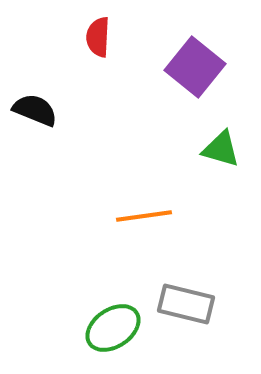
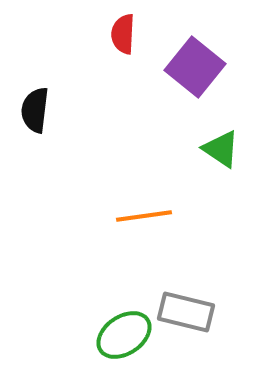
red semicircle: moved 25 px right, 3 px up
black semicircle: rotated 105 degrees counterclockwise
green triangle: rotated 18 degrees clockwise
gray rectangle: moved 8 px down
green ellipse: moved 11 px right, 7 px down
